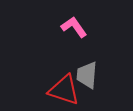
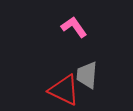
red triangle: rotated 8 degrees clockwise
